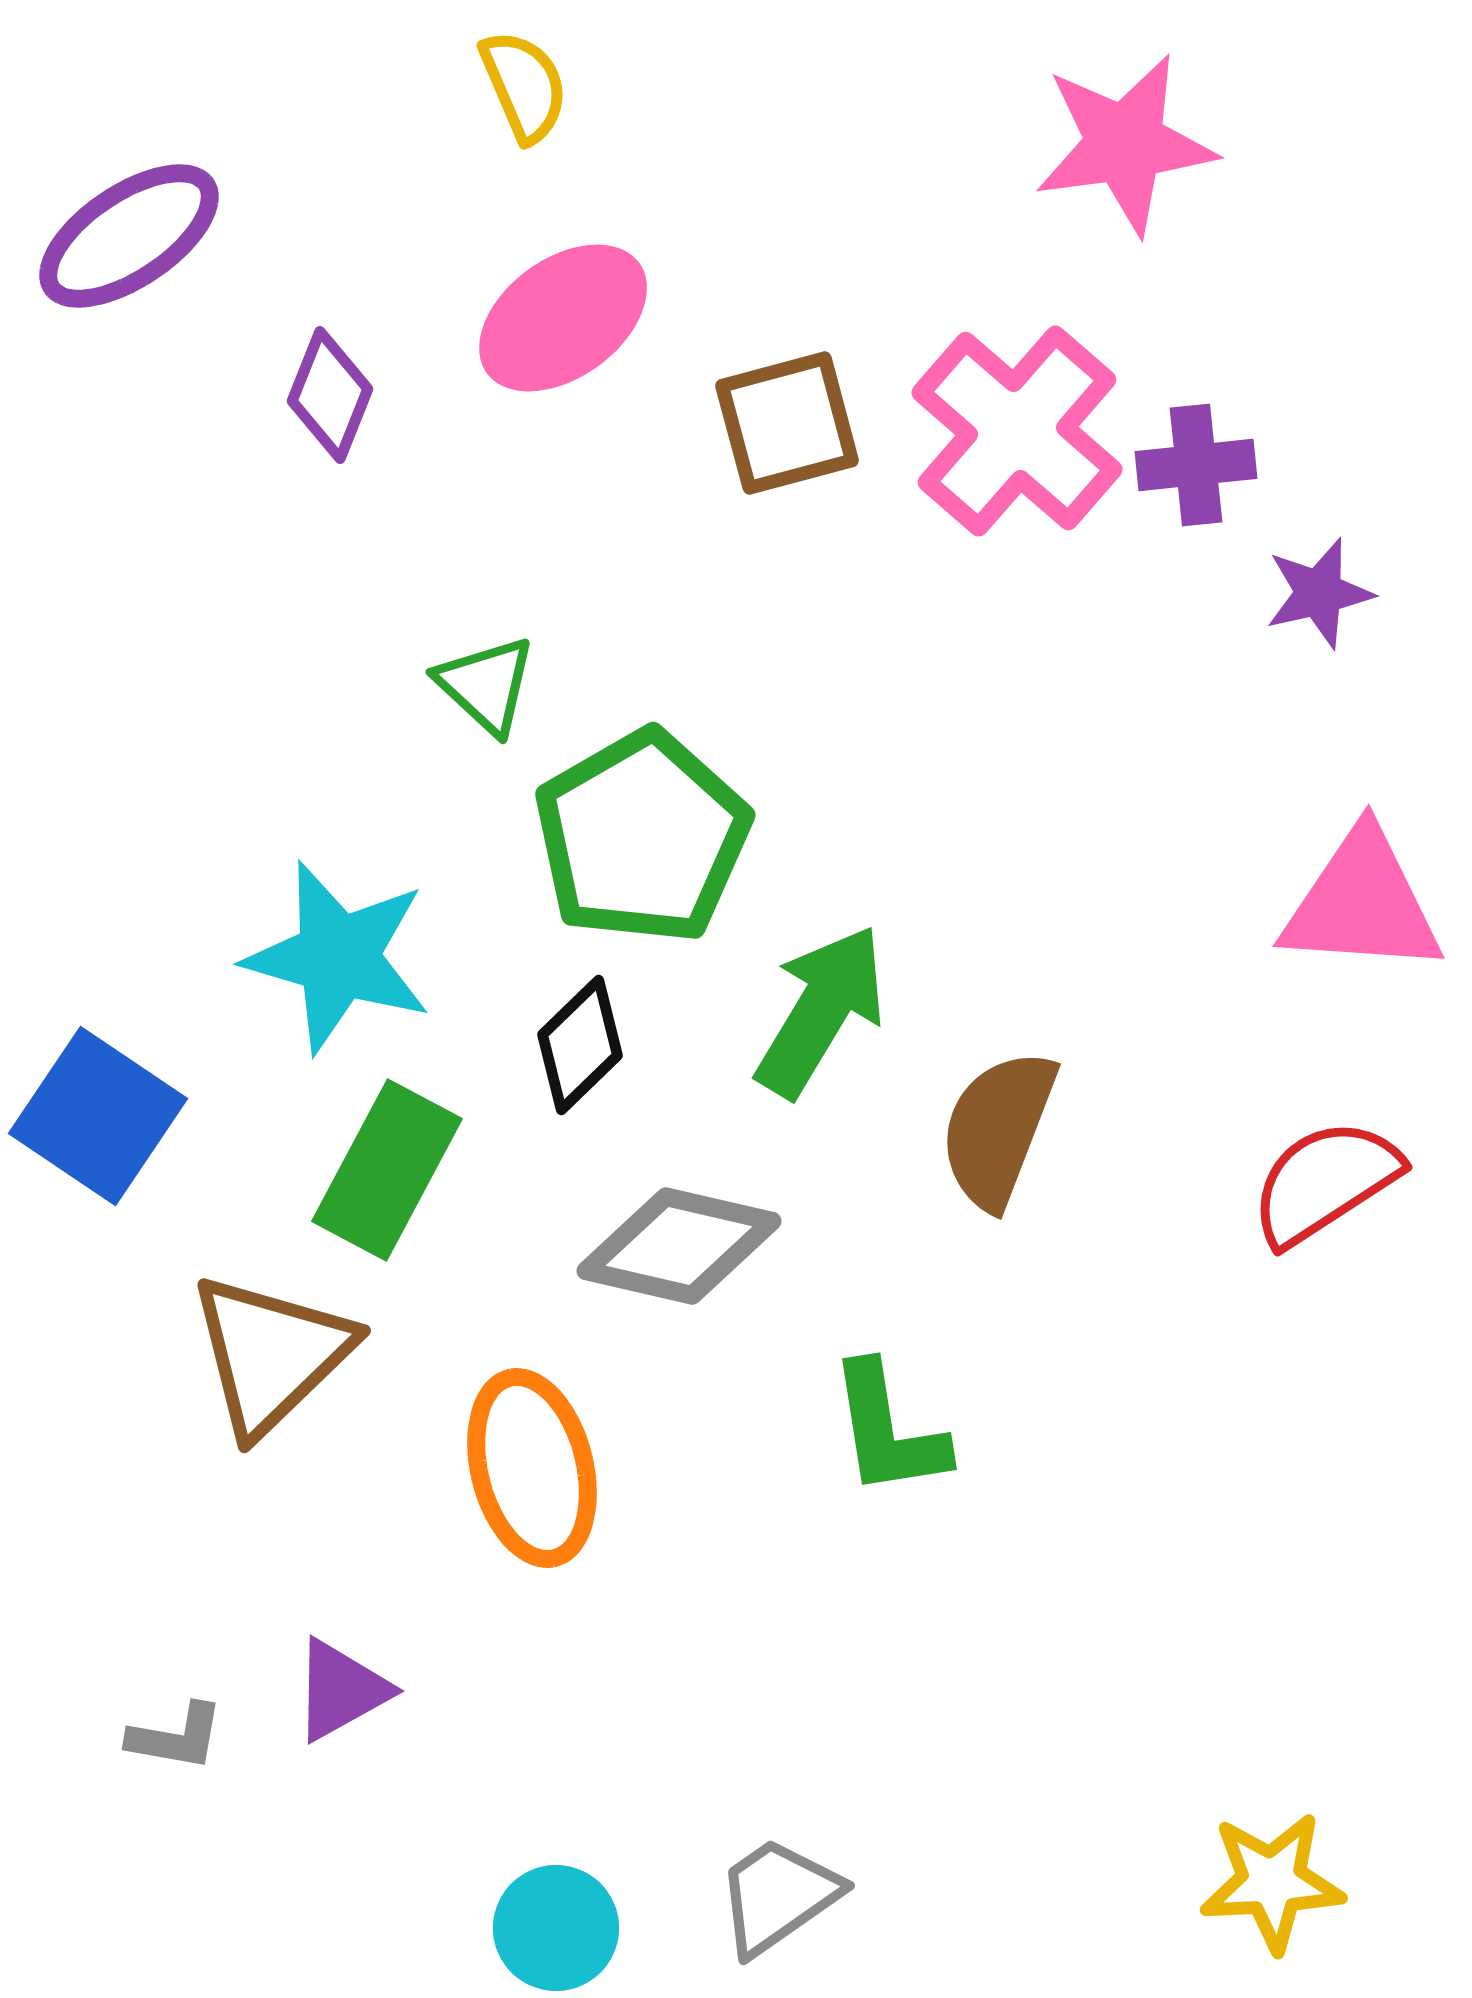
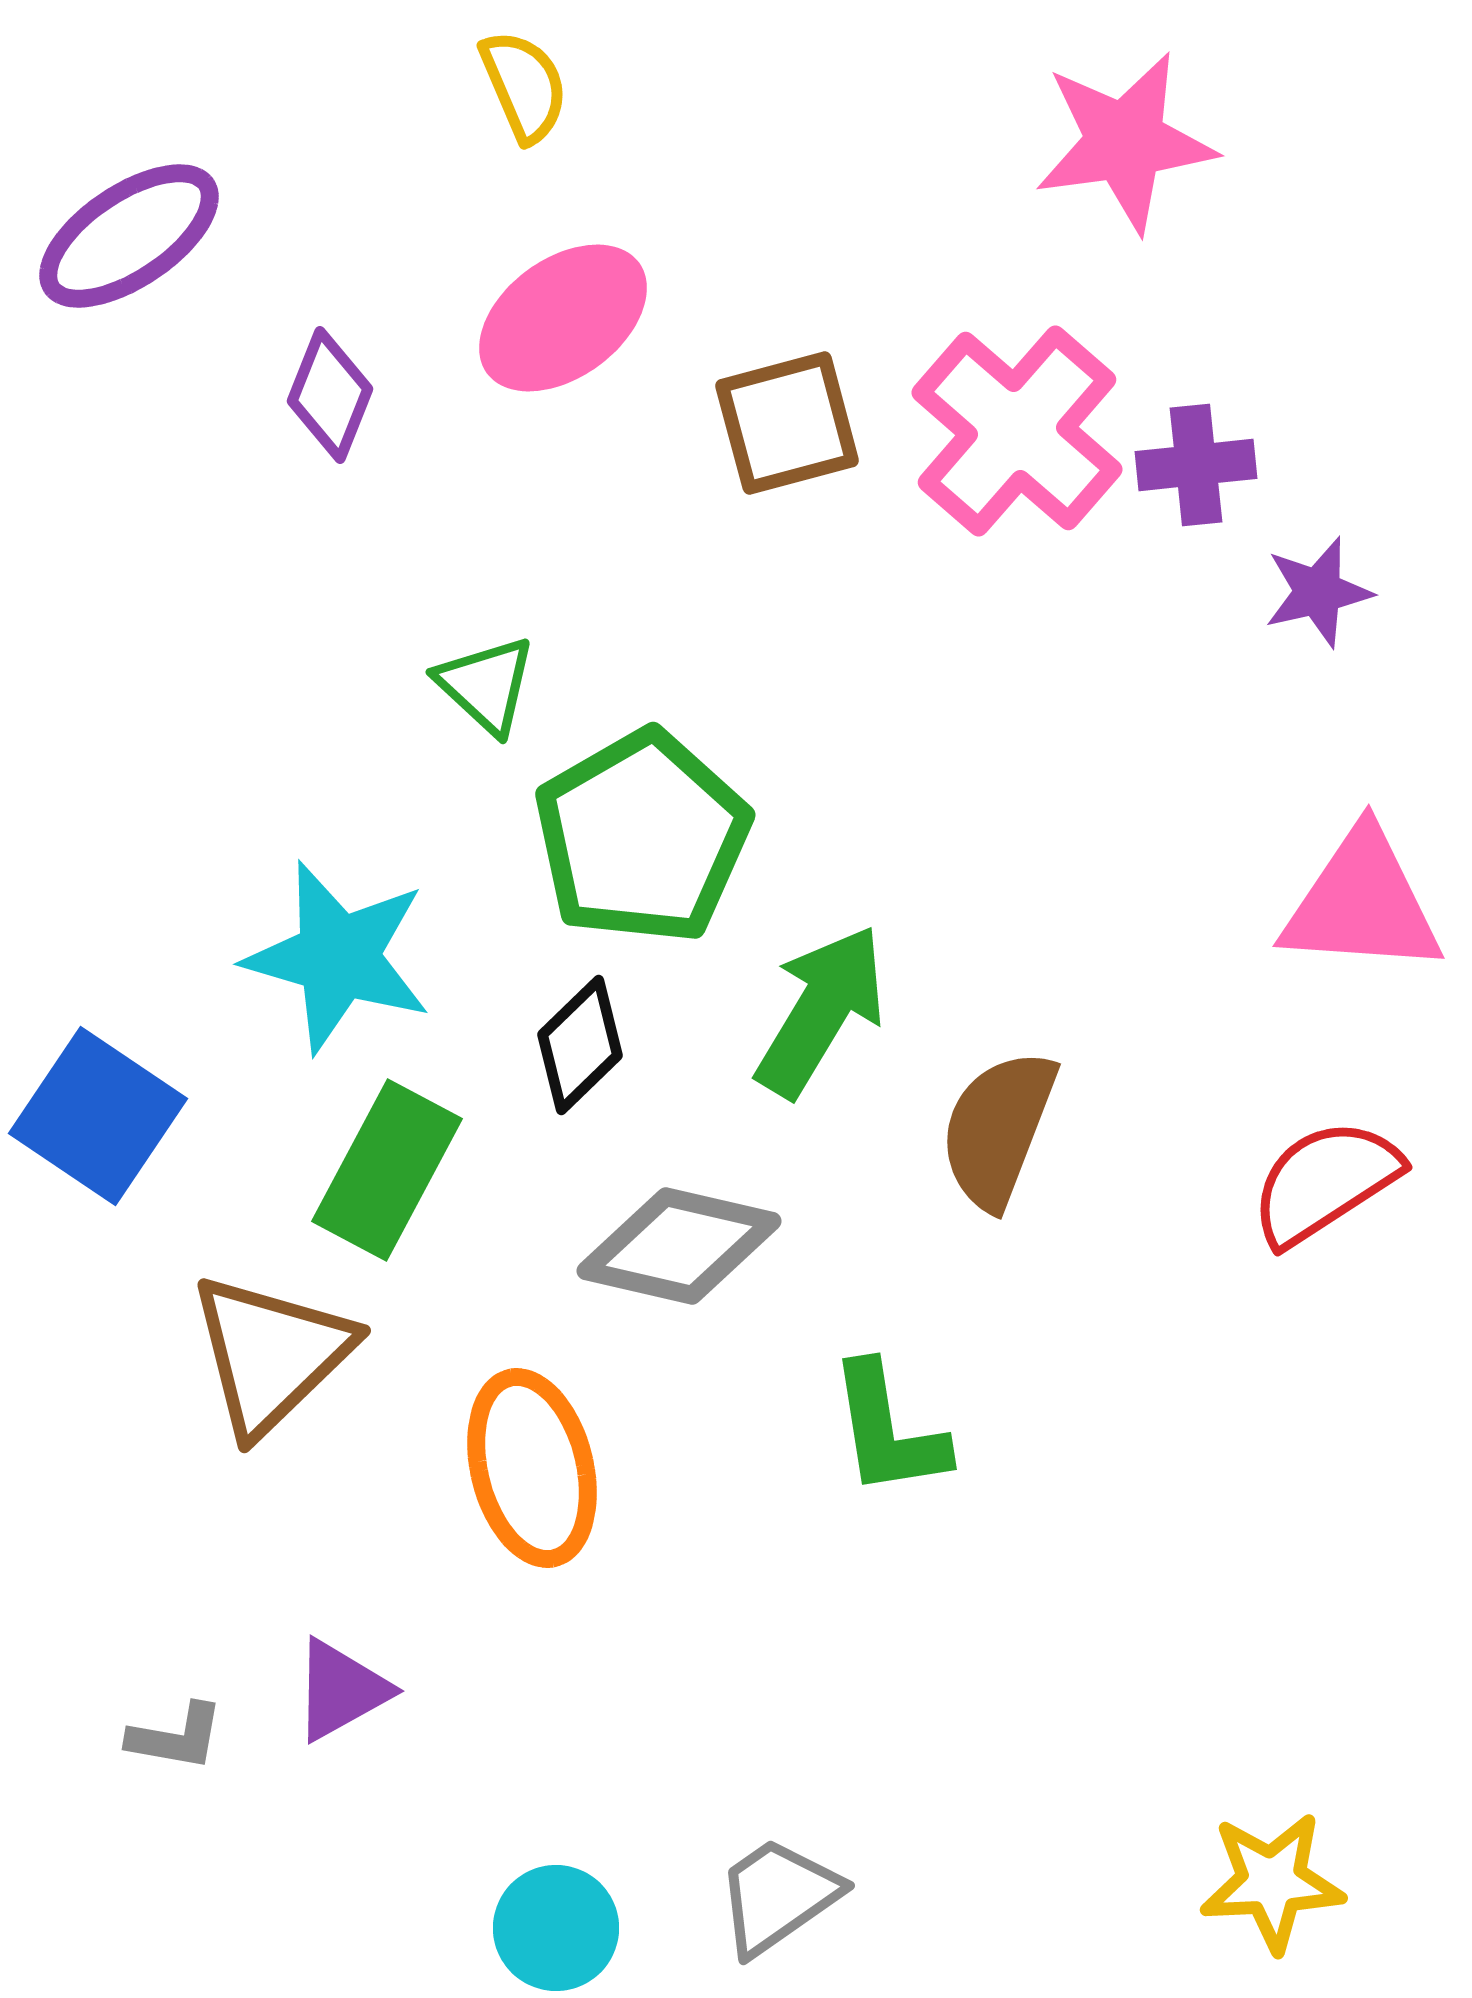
pink star: moved 2 px up
purple star: moved 1 px left, 1 px up
